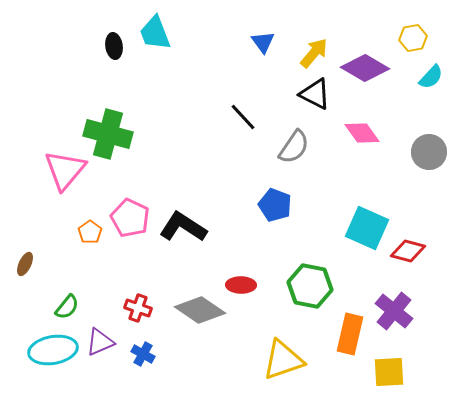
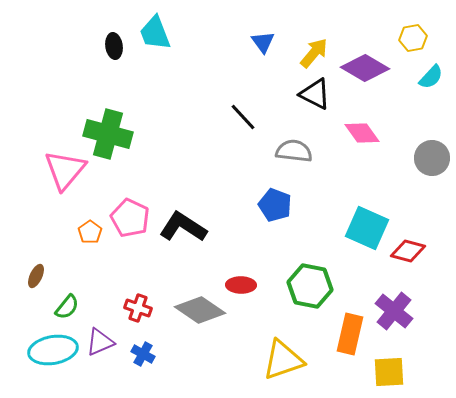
gray semicircle: moved 4 px down; rotated 117 degrees counterclockwise
gray circle: moved 3 px right, 6 px down
brown ellipse: moved 11 px right, 12 px down
